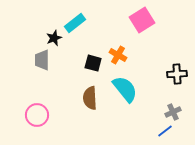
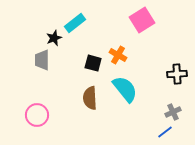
blue line: moved 1 px down
